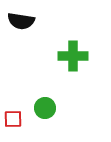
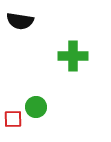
black semicircle: moved 1 px left
green circle: moved 9 px left, 1 px up
